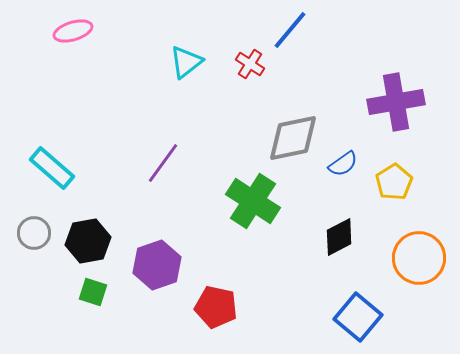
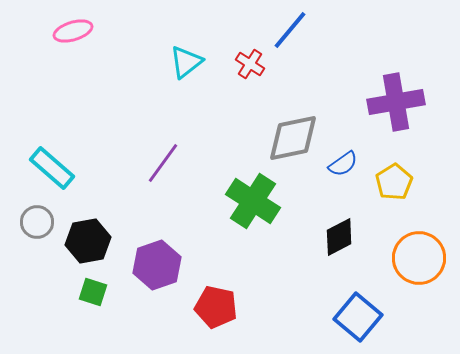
gray circle: moved 3 px right, 11 px up
